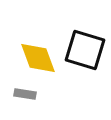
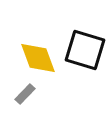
gray rectangle: rotated 55 degrees counterclockwise
